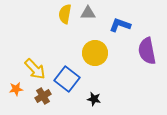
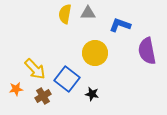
black star: moved 2 px left, 5 px up
